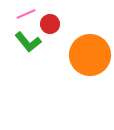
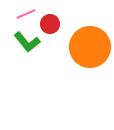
green L-shape: moved 1 px left
orange circle: moved 8 px up
